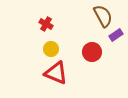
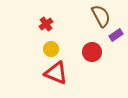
brown semicircle: moved 2 px left
red cross: rotated 24 degrees clockwise
